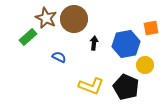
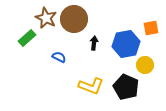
green rectangle: moved 1 px left, 1 px down
